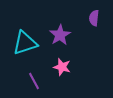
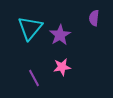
cyan triangle: moved 5 px right, 15 px up; rotated 32 degrees counterclockwise
pink star: rotated 24 degrees counterclockwise
purple line: moved 3 px up
